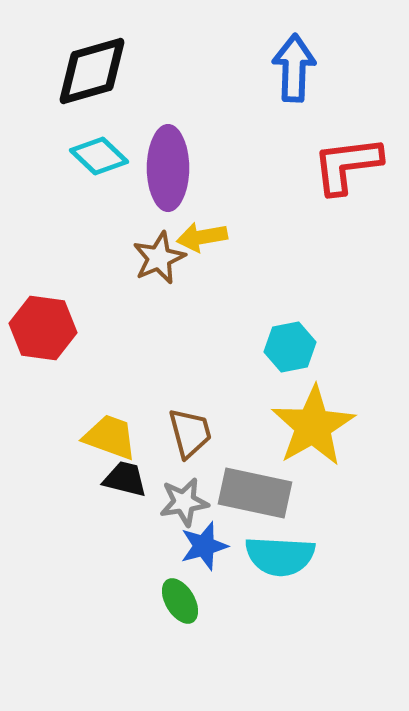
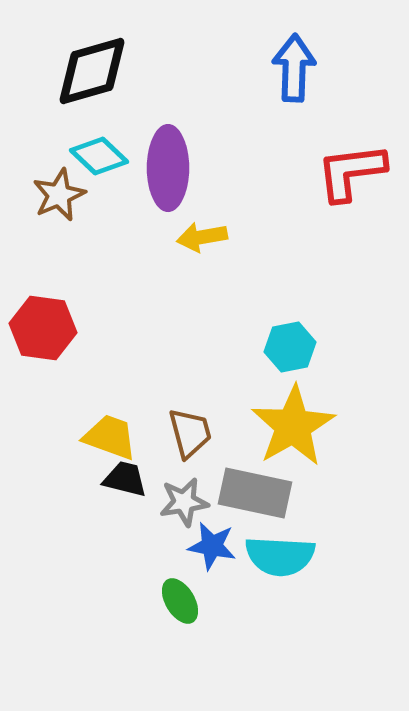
red L-shape: moved 4 px right, 7 px down
brown star: moved 100 px left, 63 px up
yellow star: moved 20 px left
blue star: moved 8 px right; rotated 27 degrees clockwise
